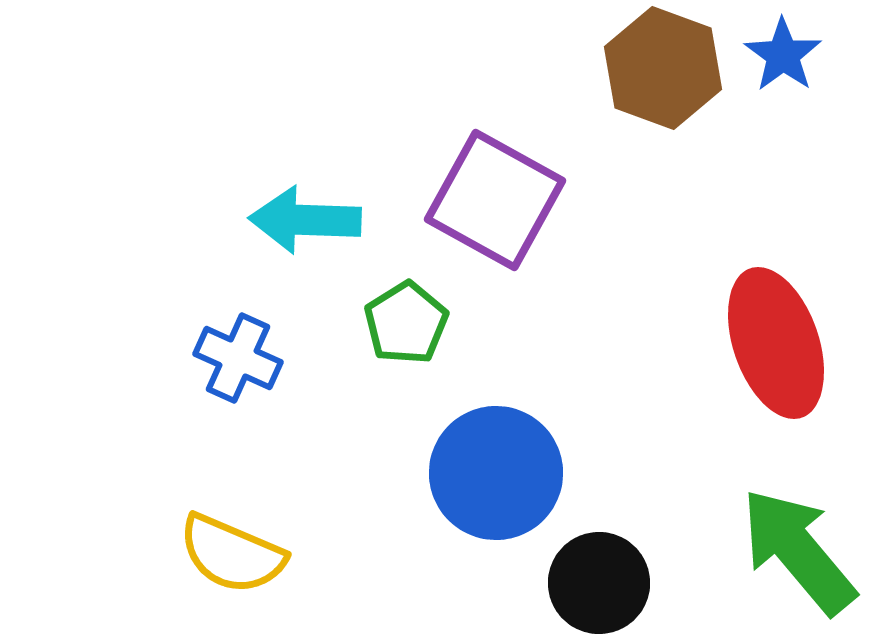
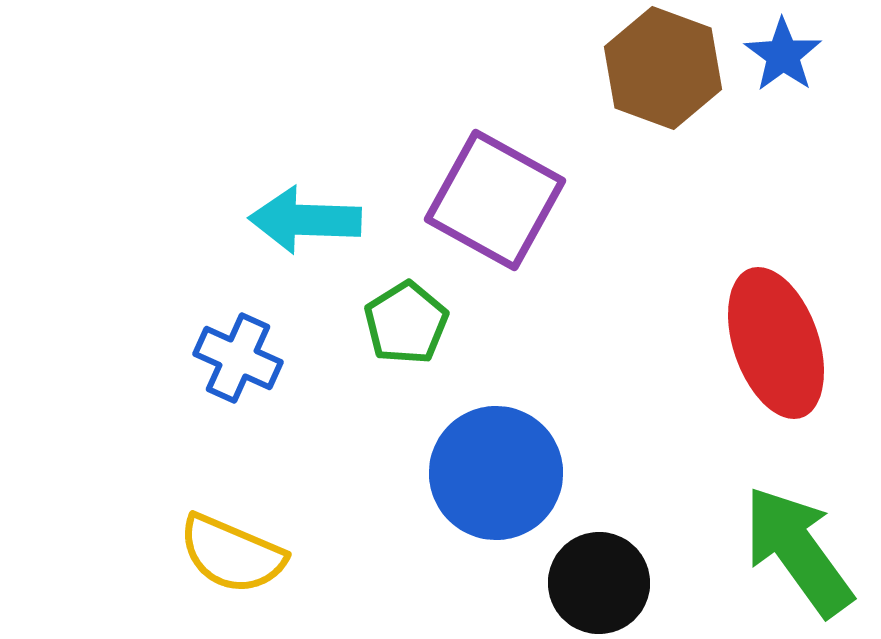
green arrow: rotated 4 degrees clockwise
